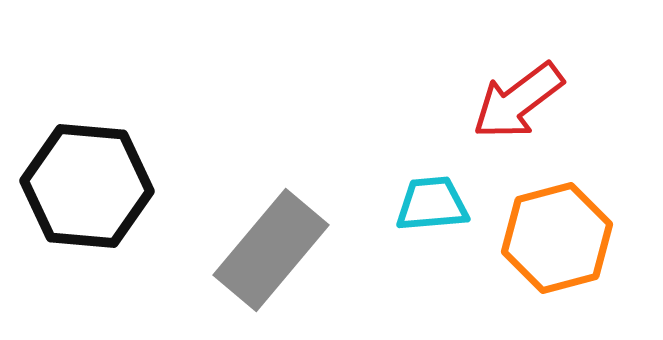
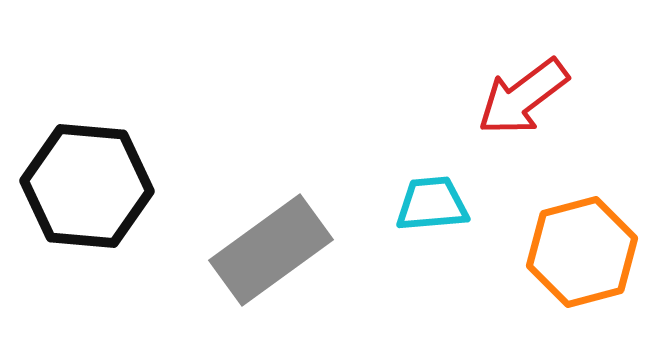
red arrow: moved 5 px right, 4 px up
orange hexagon: moved 25 px right, 14 px down
gray rectangle: rotated 14 degrees clockwise
